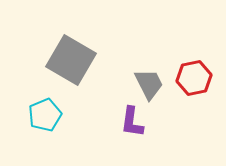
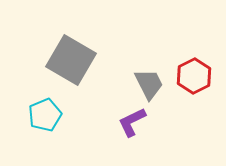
red hexagon: moved 2 px up; rotated 16 degrees counterclockwise
purple L-shape: rotated 56 degrees clockwise
